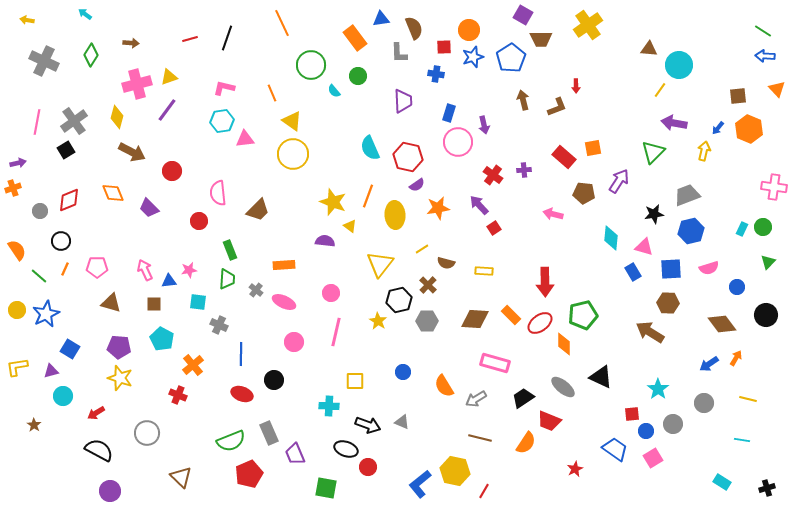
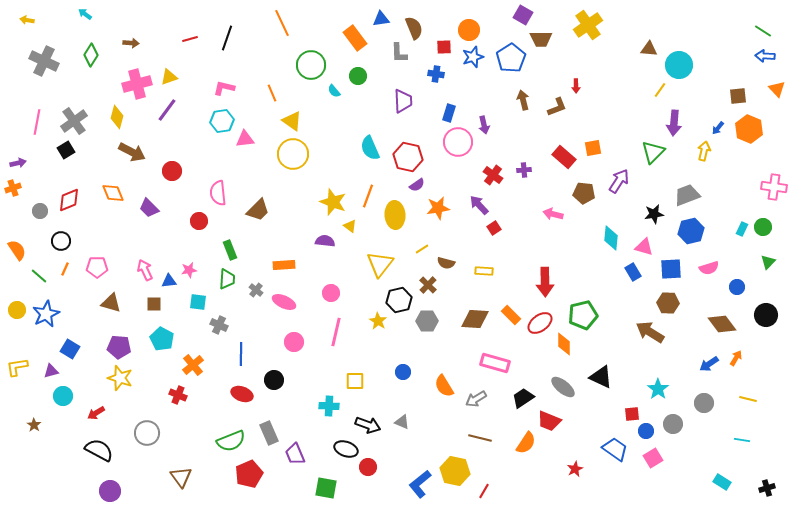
purple arrow at (674, 123): rotated 95 degrees counterclockwise
brown triangle at (181, 477): rotated 10 degrees clockwise
